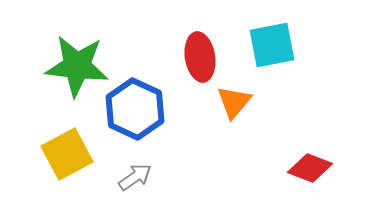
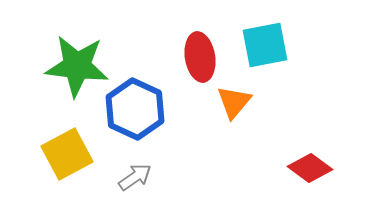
cyan square: moved 7 px left
red diamond: rotated 15 degrees clockwise
